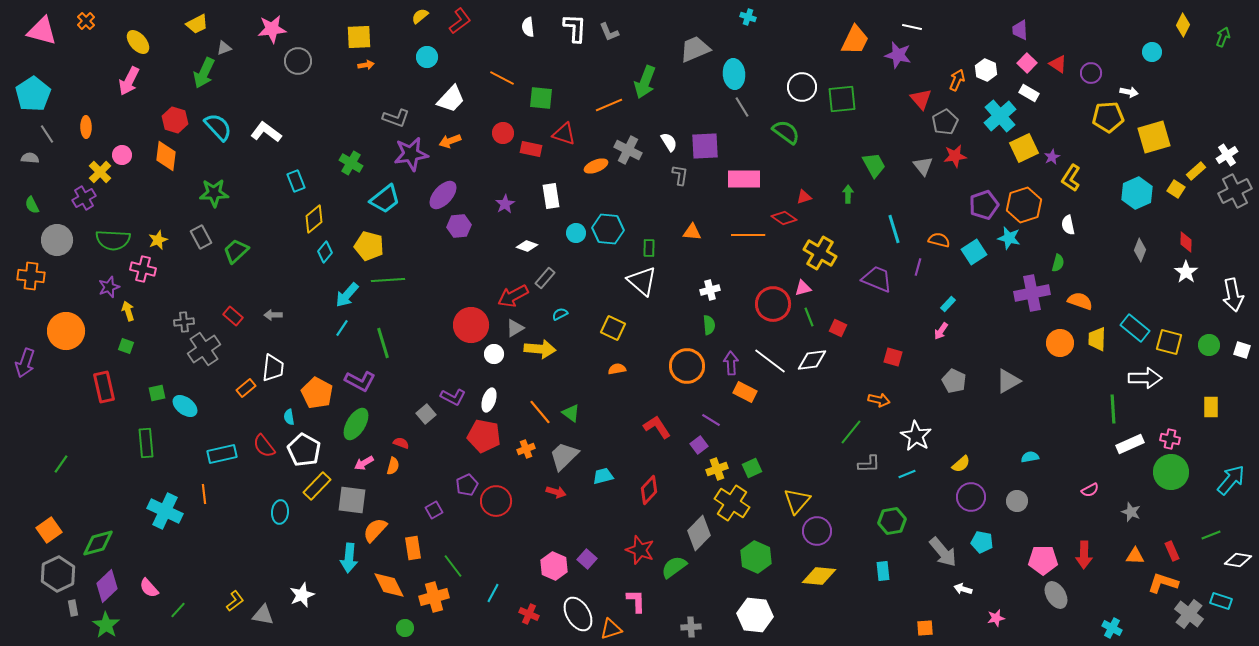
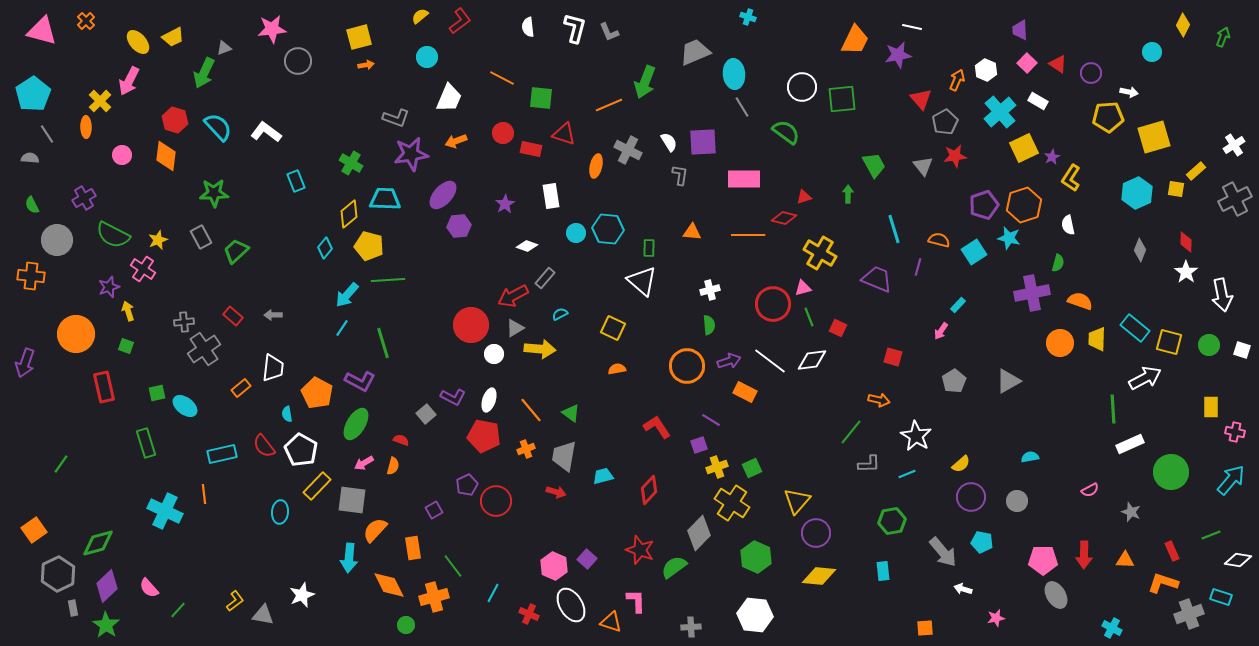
yellow trapezoid at (197, 24): moved 24 px left, 13 px down
white L-shape at (575, 28): rotated 12 degrees clockwise
yellow square at (359, 37): rotated 12 degrees counterclockwise
gray trapezoid at (695, 49): moved 3 px down
purple star at (898, 55): rotated 24 degrees counterclockwise
white rectangle at (1029, 93): moved 9 px right, 8 px down
white trapezoid at (451, 99): moved 2 px left, 1 px up; rotated 20 degrees counterclockwise
cyan cross at (1000, 116): moved 4 px up
orange arrow at (450, 141): moved 6 px right
purple square at (705, 146): moved 2 px left, 4 px up
white cross at (1227, 155): moved 7 px right, 10 px up
orange ellipse at (596, 166): rotated 55 degrees counterclockwise
yellow cross at (100, 172): moved 71 px up
yellow square at (1176, 189): rotated 24 degrees counterclockwise
gray cross at (1235, 191): moved 8 px down
cyan trapezoid at (385, 199): rotated 140 degrees counterclockwise
red diamond at (784, 218): rotated 20 degrees counterclockwise
yellow diamond at (314, 219): moved 35 px right, 5 px up
green semicircle at (113, 240): moved 5 px up; rotated 24 degrees clockwise
cyan diamond at (325, 252): moved 4 px up
pink cross at (143, 269): rotated 20 degrees clockwise
white arrow at (1233, 295): moved 11 px left
cyan rectangle at (948, 304): moved 10 px right, 1 px down
orange circle at (66, 331): moved 10 px right, 3 px down
purple arrow at (731, 363): moved 2 px left, 2 px up; rotated 75 degrees clockwise
white arrow at (1145, 378): rotated 28 degrees counterclockwise
gray pentagon at (954, 381): rotated 15 degrees clockwise
orange rectangle at (246, 388): moved 5 px left
orange line at (540, 412): moved 9 px left, 2 px up
cyan semicircle at (289, 417): moved 2 px left, 3 px up
pink cross at (1170, 439): moved 65 px right, 7 px up
green rectangle at (146, 443): rotated 12 degrees counterclockwise
red semicircle at (401, 443): moved 3 px up
purple square at (699, 445): rotated 18 degrees clockwise
white pentagon at (304, 450): moved 3 px left
gray trapezoid at (564, 456): rotated 36 degrees counterclockwise
yellow cross at (717, 469): moved 2 px up
orange square at (49, 530): moved 15 px left
purple circle at (817, 531): moved 1 px left, 2 px down
orange triangle at (1135, 556): moved 10 px left, 4 px down
cyan rectangle at (1221, 601): moved 4 px up
white ellipse at (578, 614): moved 7 px left, 9 px up
gray cross at (1189, 614): rotated 32 degrees clockwise
green circle at (405, 628): moved 1 px right, 3 px up
orange triangle at (611, 629): moved 7 px up; rotated 35 degrees clockwise
